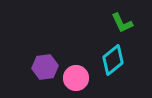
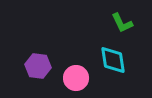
cyan diamond: rotated 60 degrees counterclockwise
purple hexagon: moved 7 px left, 1 px up; rotated 15 degrees clockwise
